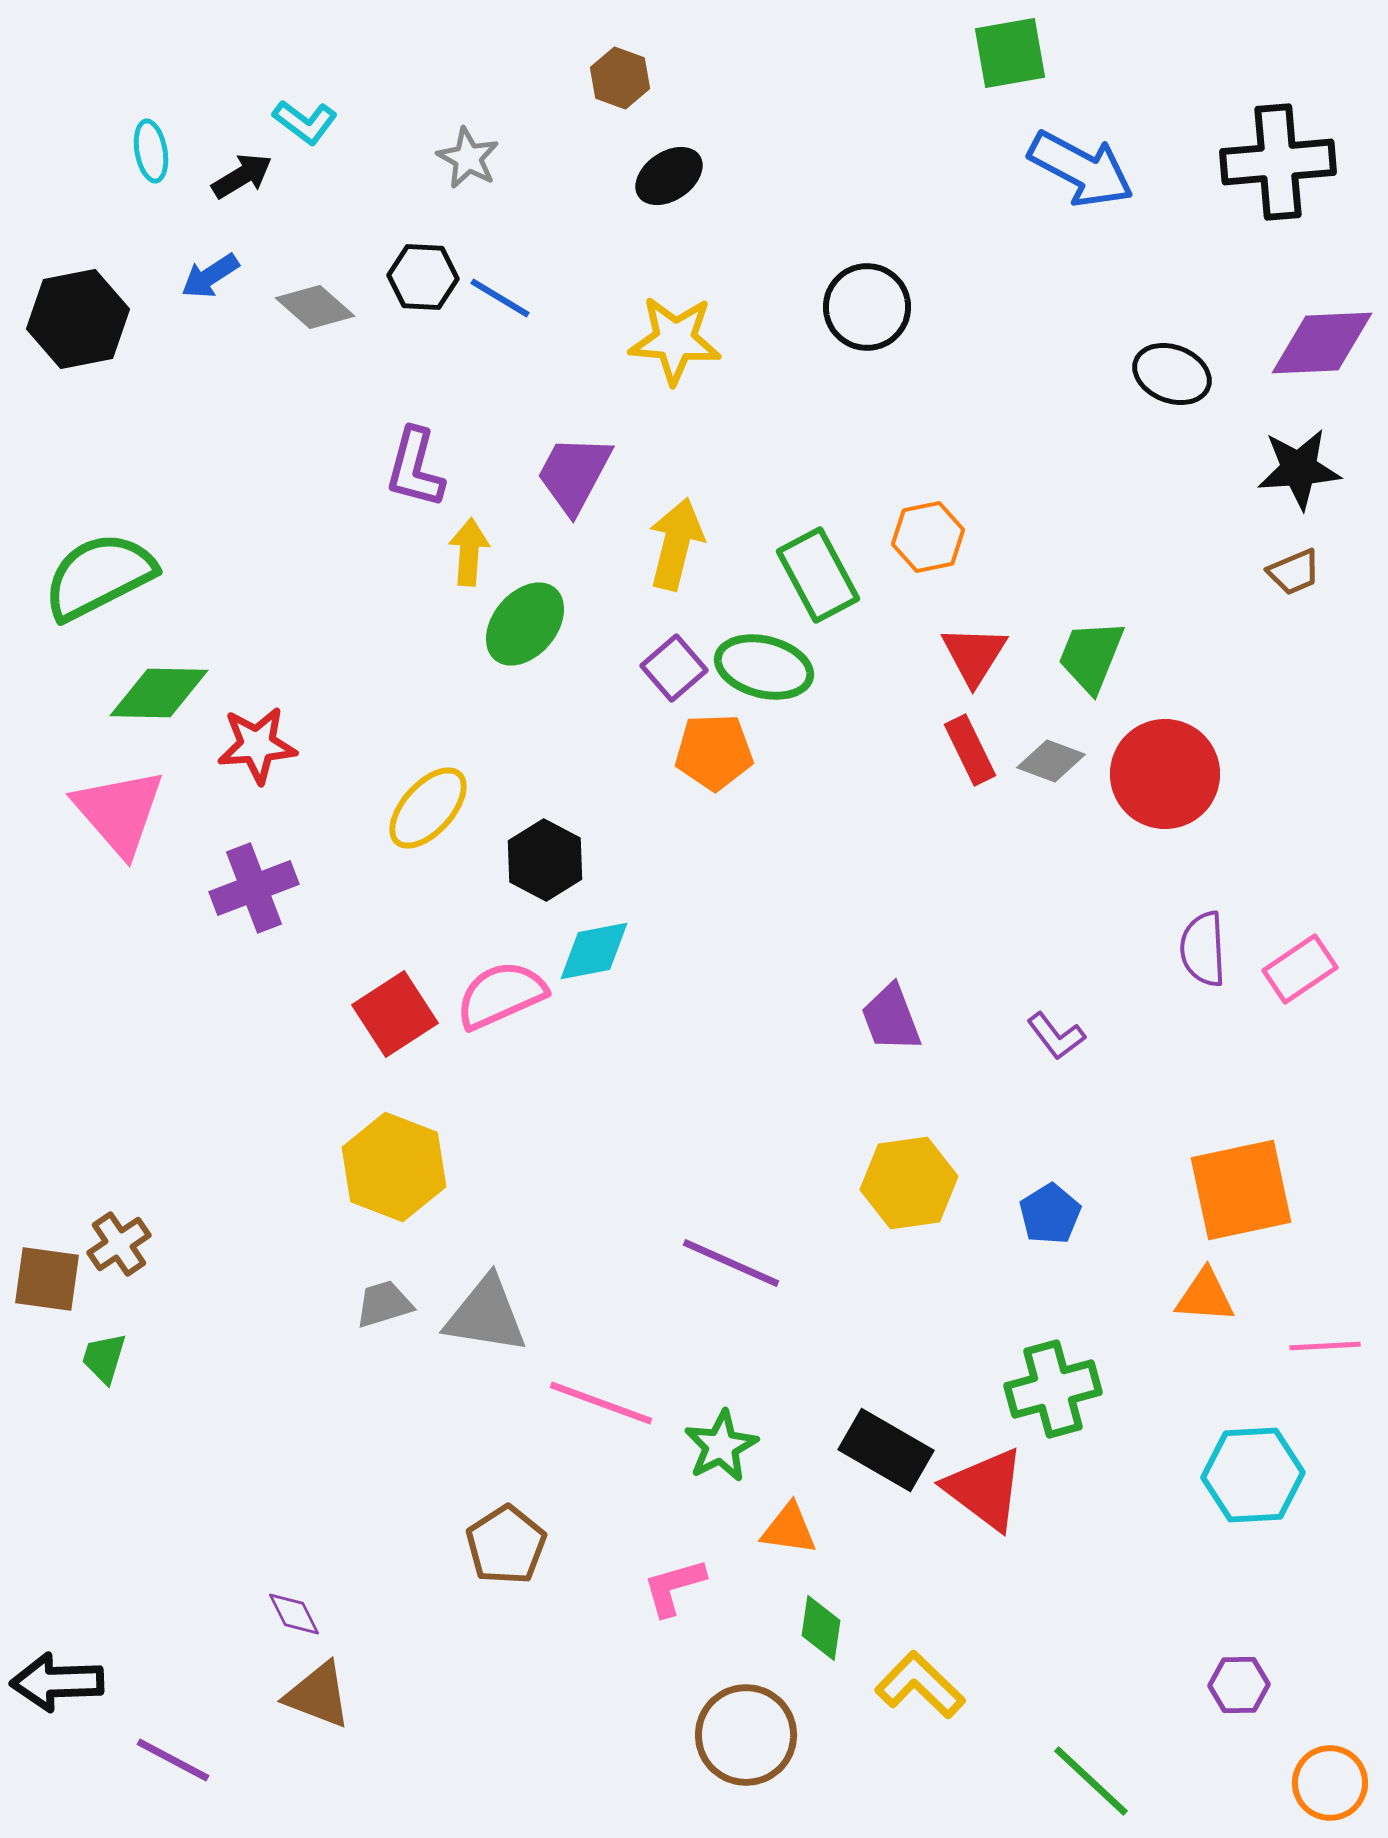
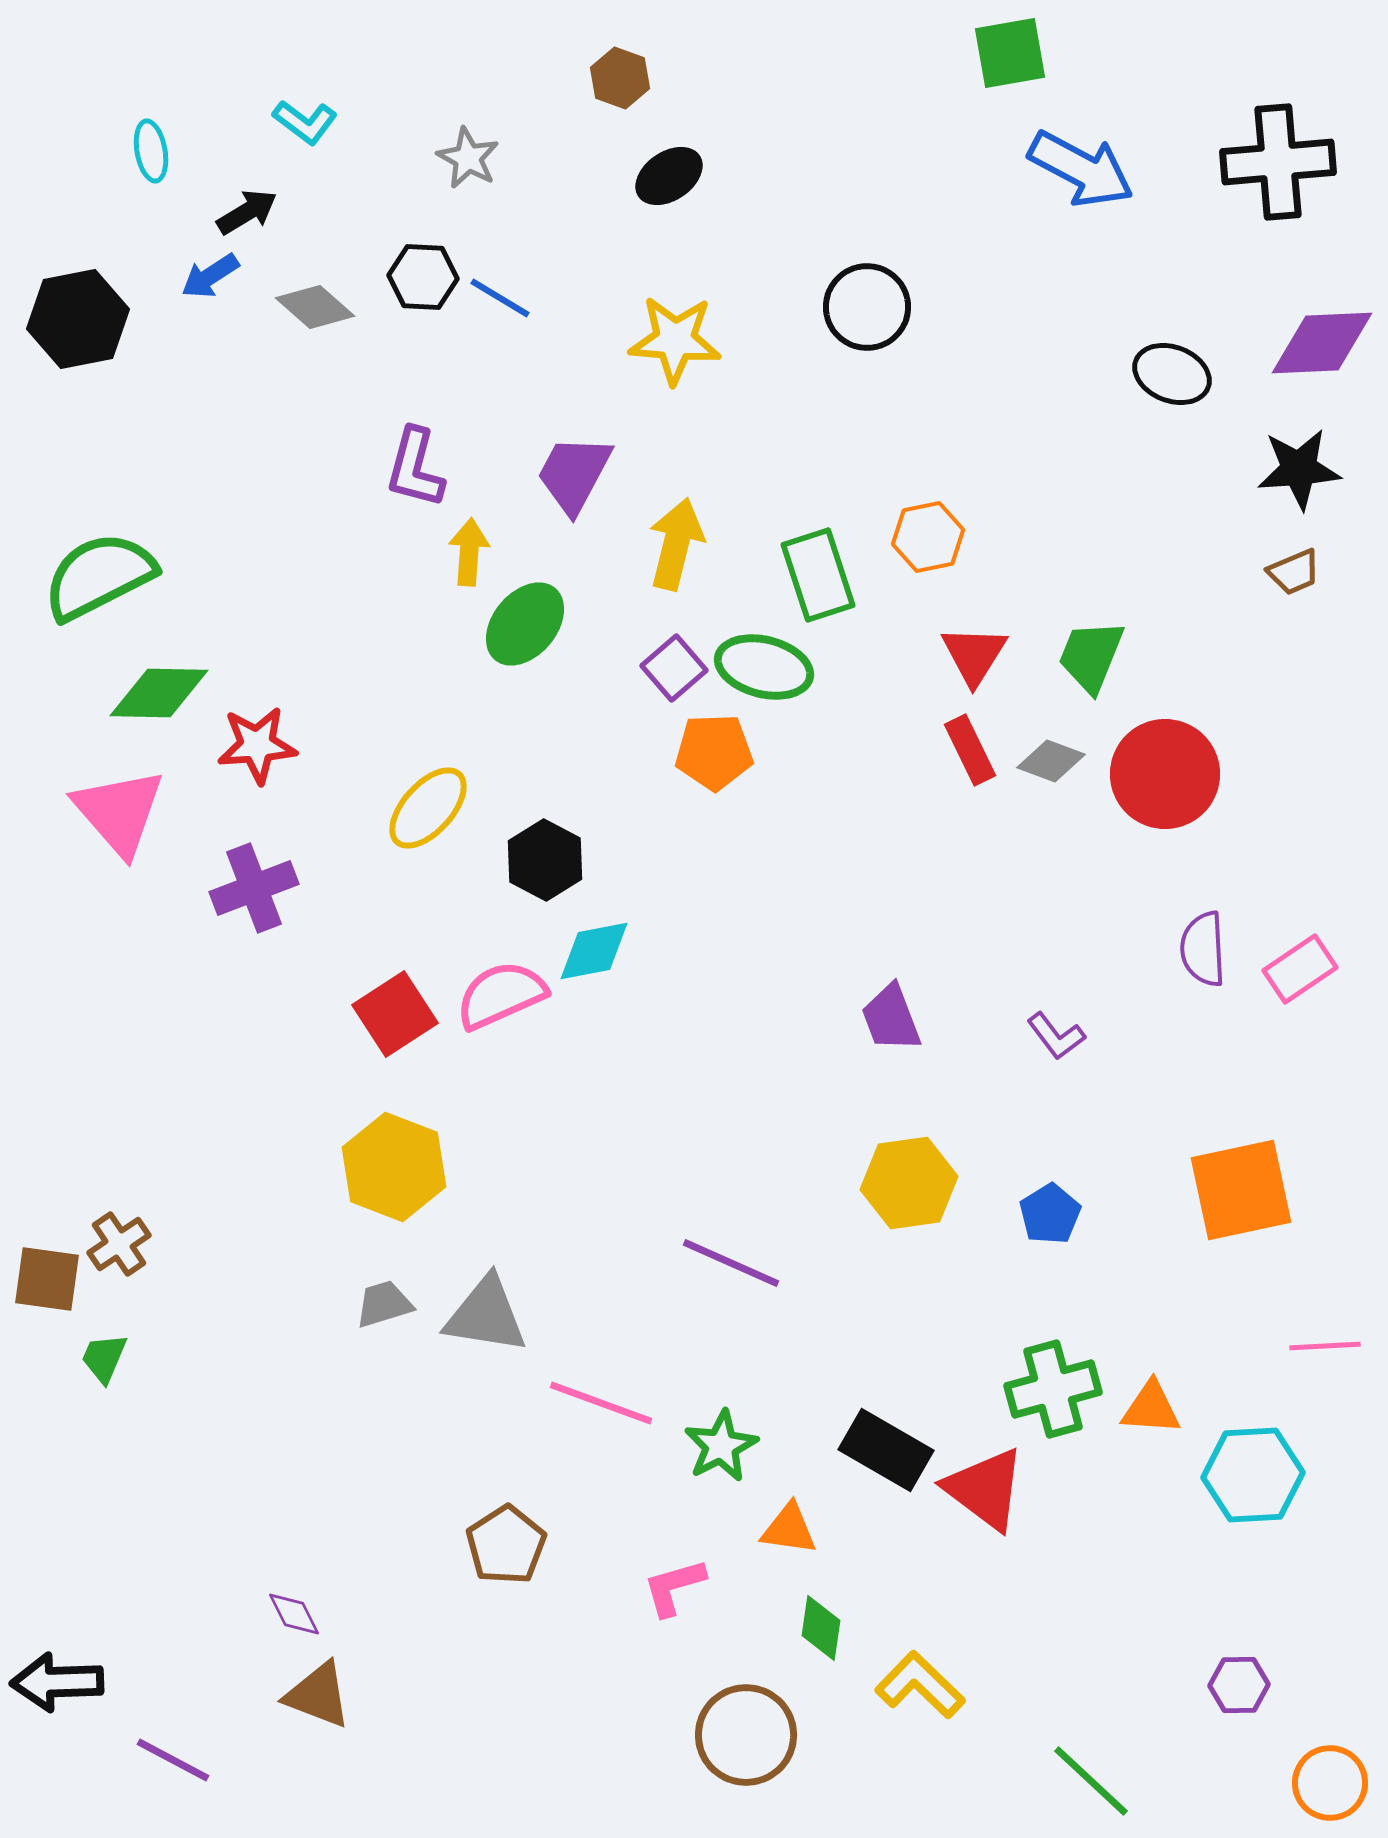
black arrow at (242, 176): moved 5 px right, 36 px down
green rectangle at (818, 575): rotated 10 degrees clockwise
orange triangle at (1205, 1296): moved 54 px left, 112 px down
green trapezoid at (104, 1358): rotated 6 degrees clockwise
